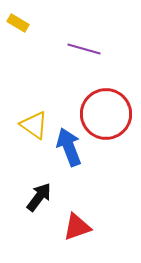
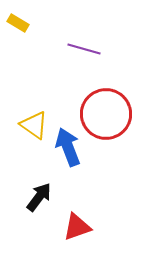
blue arrow: moved 1 px left
